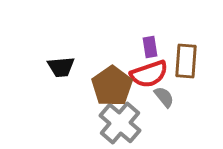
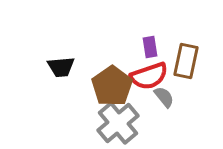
brown rectangle: rotated 8 degrees clockwise
red semicircle: moved 2 px down
gray cross: moved 2 px left; rotated 9 degrees clockwise
